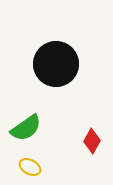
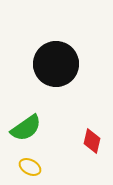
red diamond: rotated 15 degrees counterclockwise
